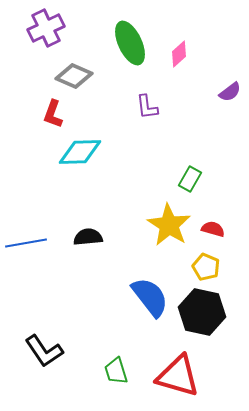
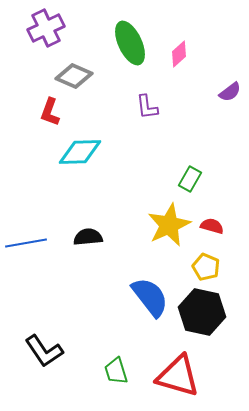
red L-shape: moved 3 px left, 2 px up
yellow star: rotated 15 degrees clockwise
red semicircle: moved 1 px left, 3 px up
